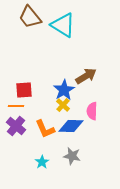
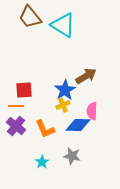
blue star: moved 1 px right
yellow cross: rotated 24 degrees clockwise
blue diamond: moved 7 px right, 1 px up
